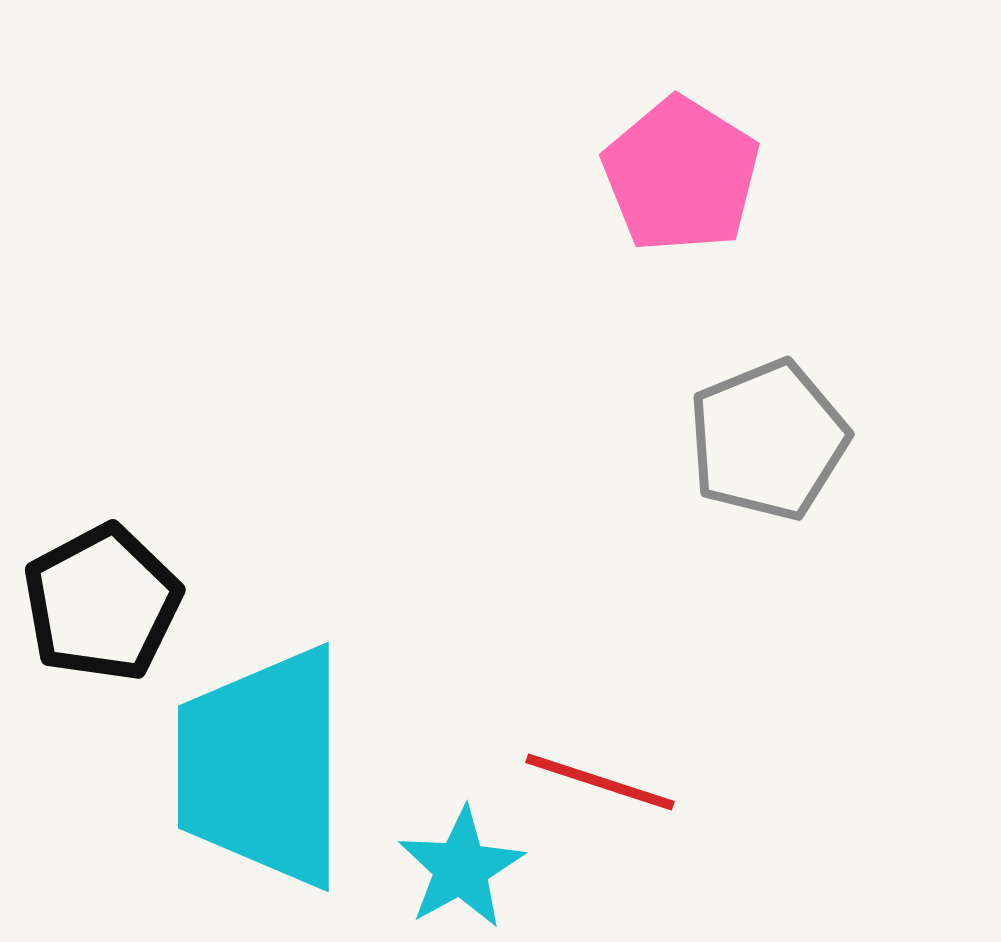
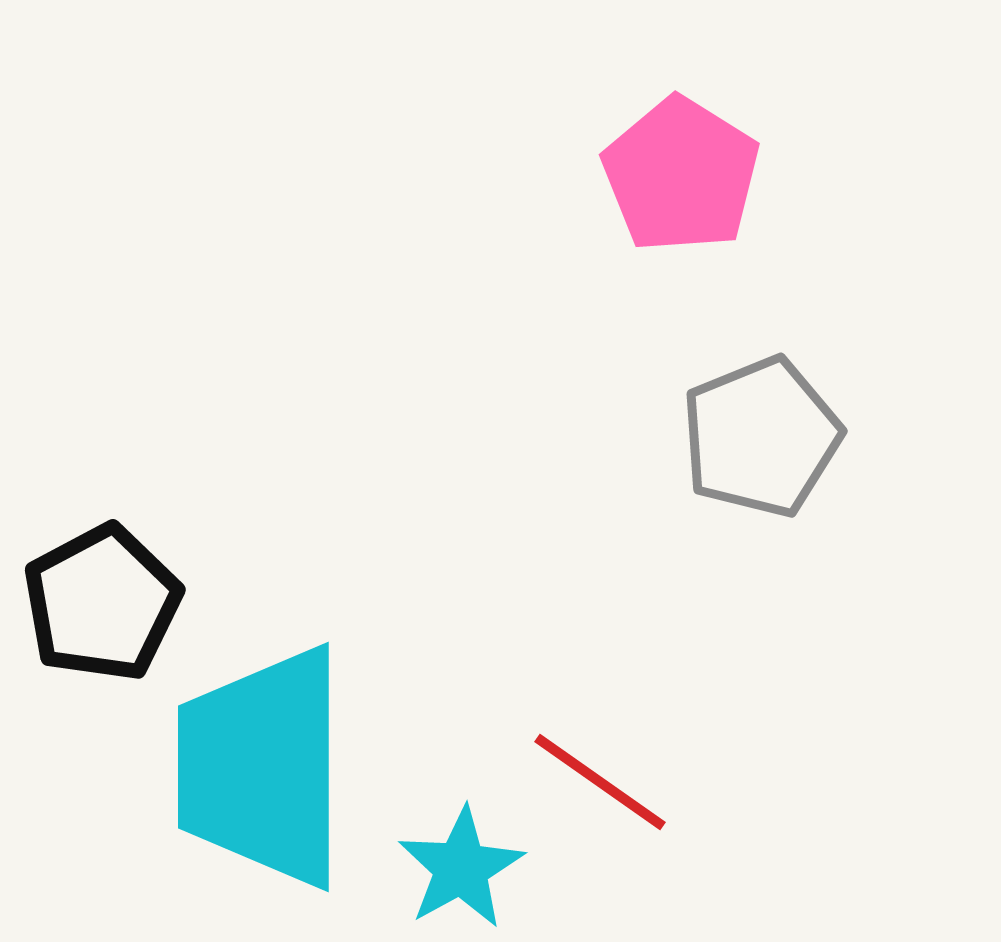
gray pentagon: moved 7 px left, 3 px up
red line: rotated 17 degrees clockwise
